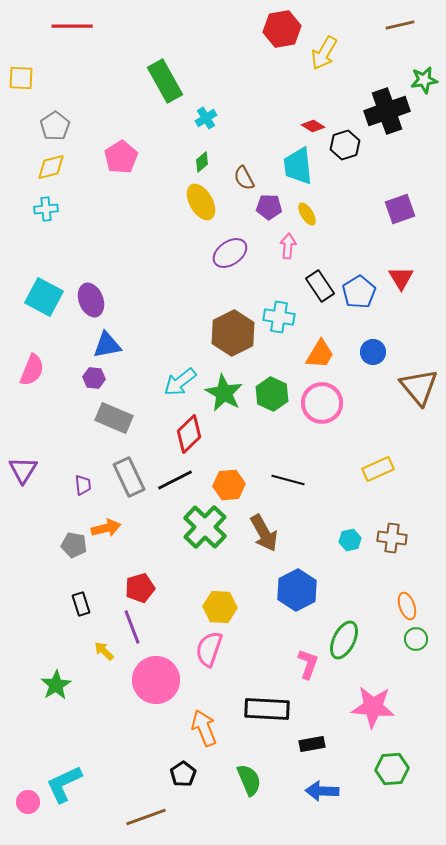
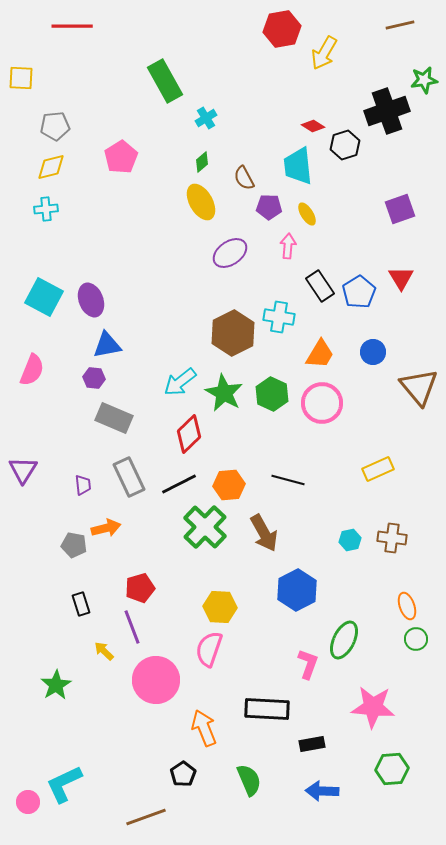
gray pentagon at (55, 126): rotated 28 degrees clockwise
black line at (175, 480): moved 4 px right, 4 px down
